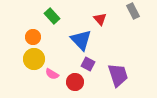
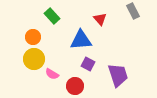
blue triangle: rotated 50 degrees counterclockwise
red circle: moved 4 px down
